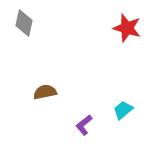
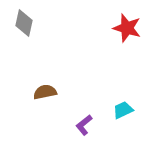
cyan trapezoid: rotated 15 degrees clockwise
